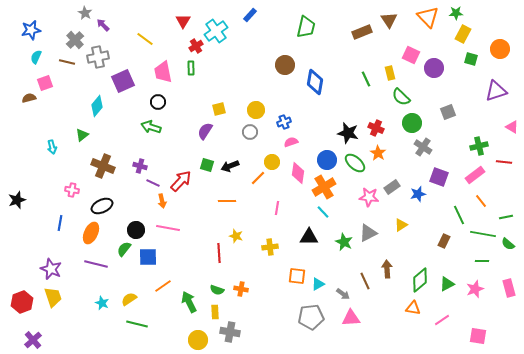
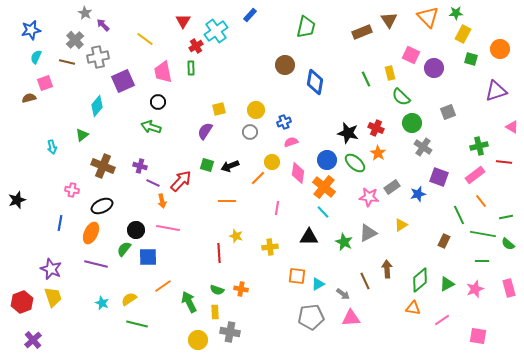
orange cross at (324, 187): rotated 20 degrees counterclockwise
